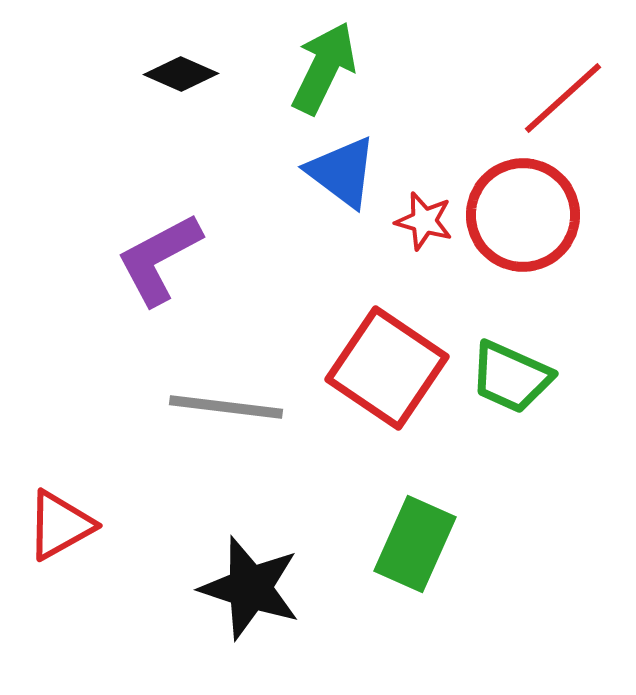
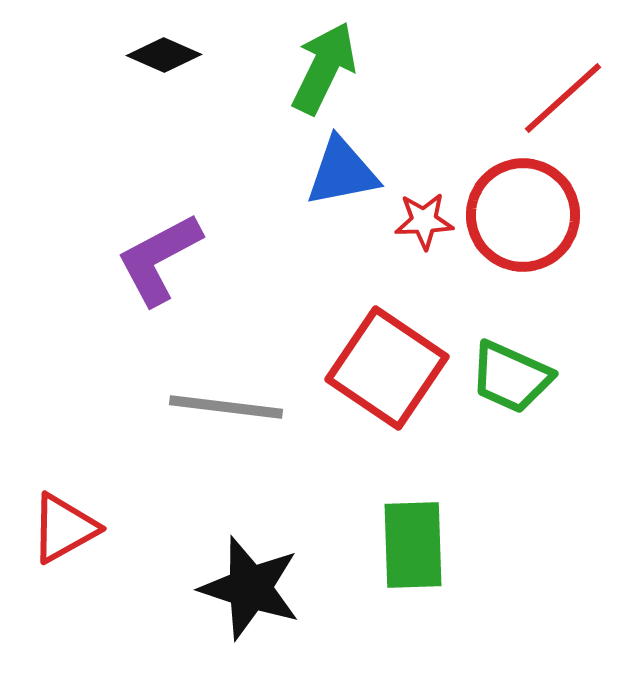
black diamond: moved 17 px left, 19 px up
blue triangle: rotated 48 degrees counterclockwise
red star: rotated 18 degrees counterclockwise
red triangle: moved 4 px right, 3 px down
green rectangle: moved 2 px left, 1 px down; rotated 26 degrees counterclockwise
